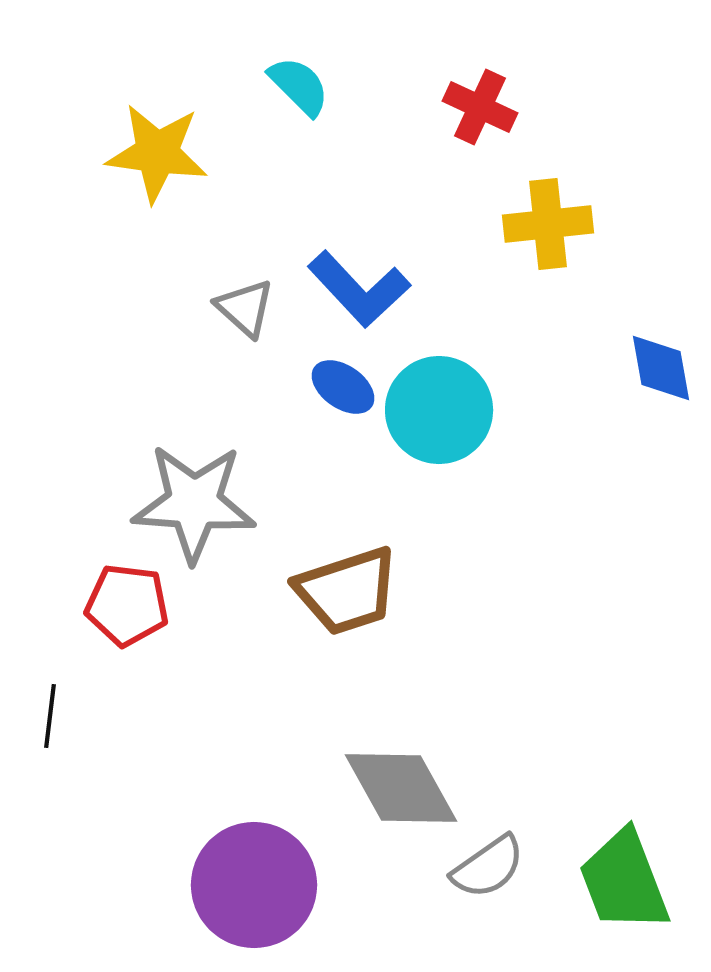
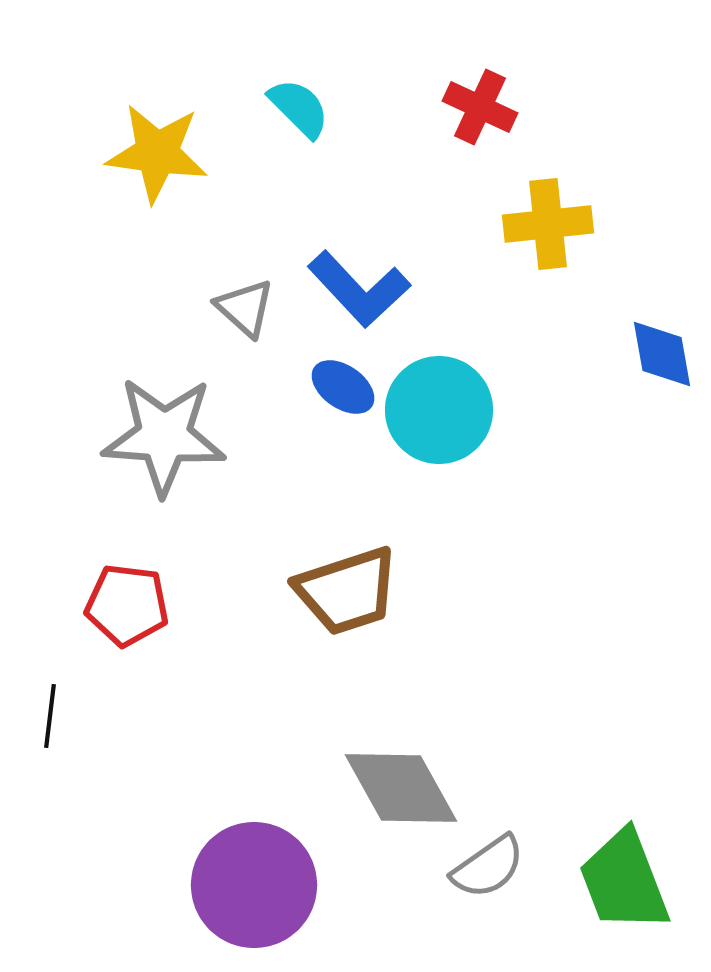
cyan semicircle: moved 22 px down
blue diamond: moved 1 px right, 14 px up
gray star: moved 30 px left, 67 px up
